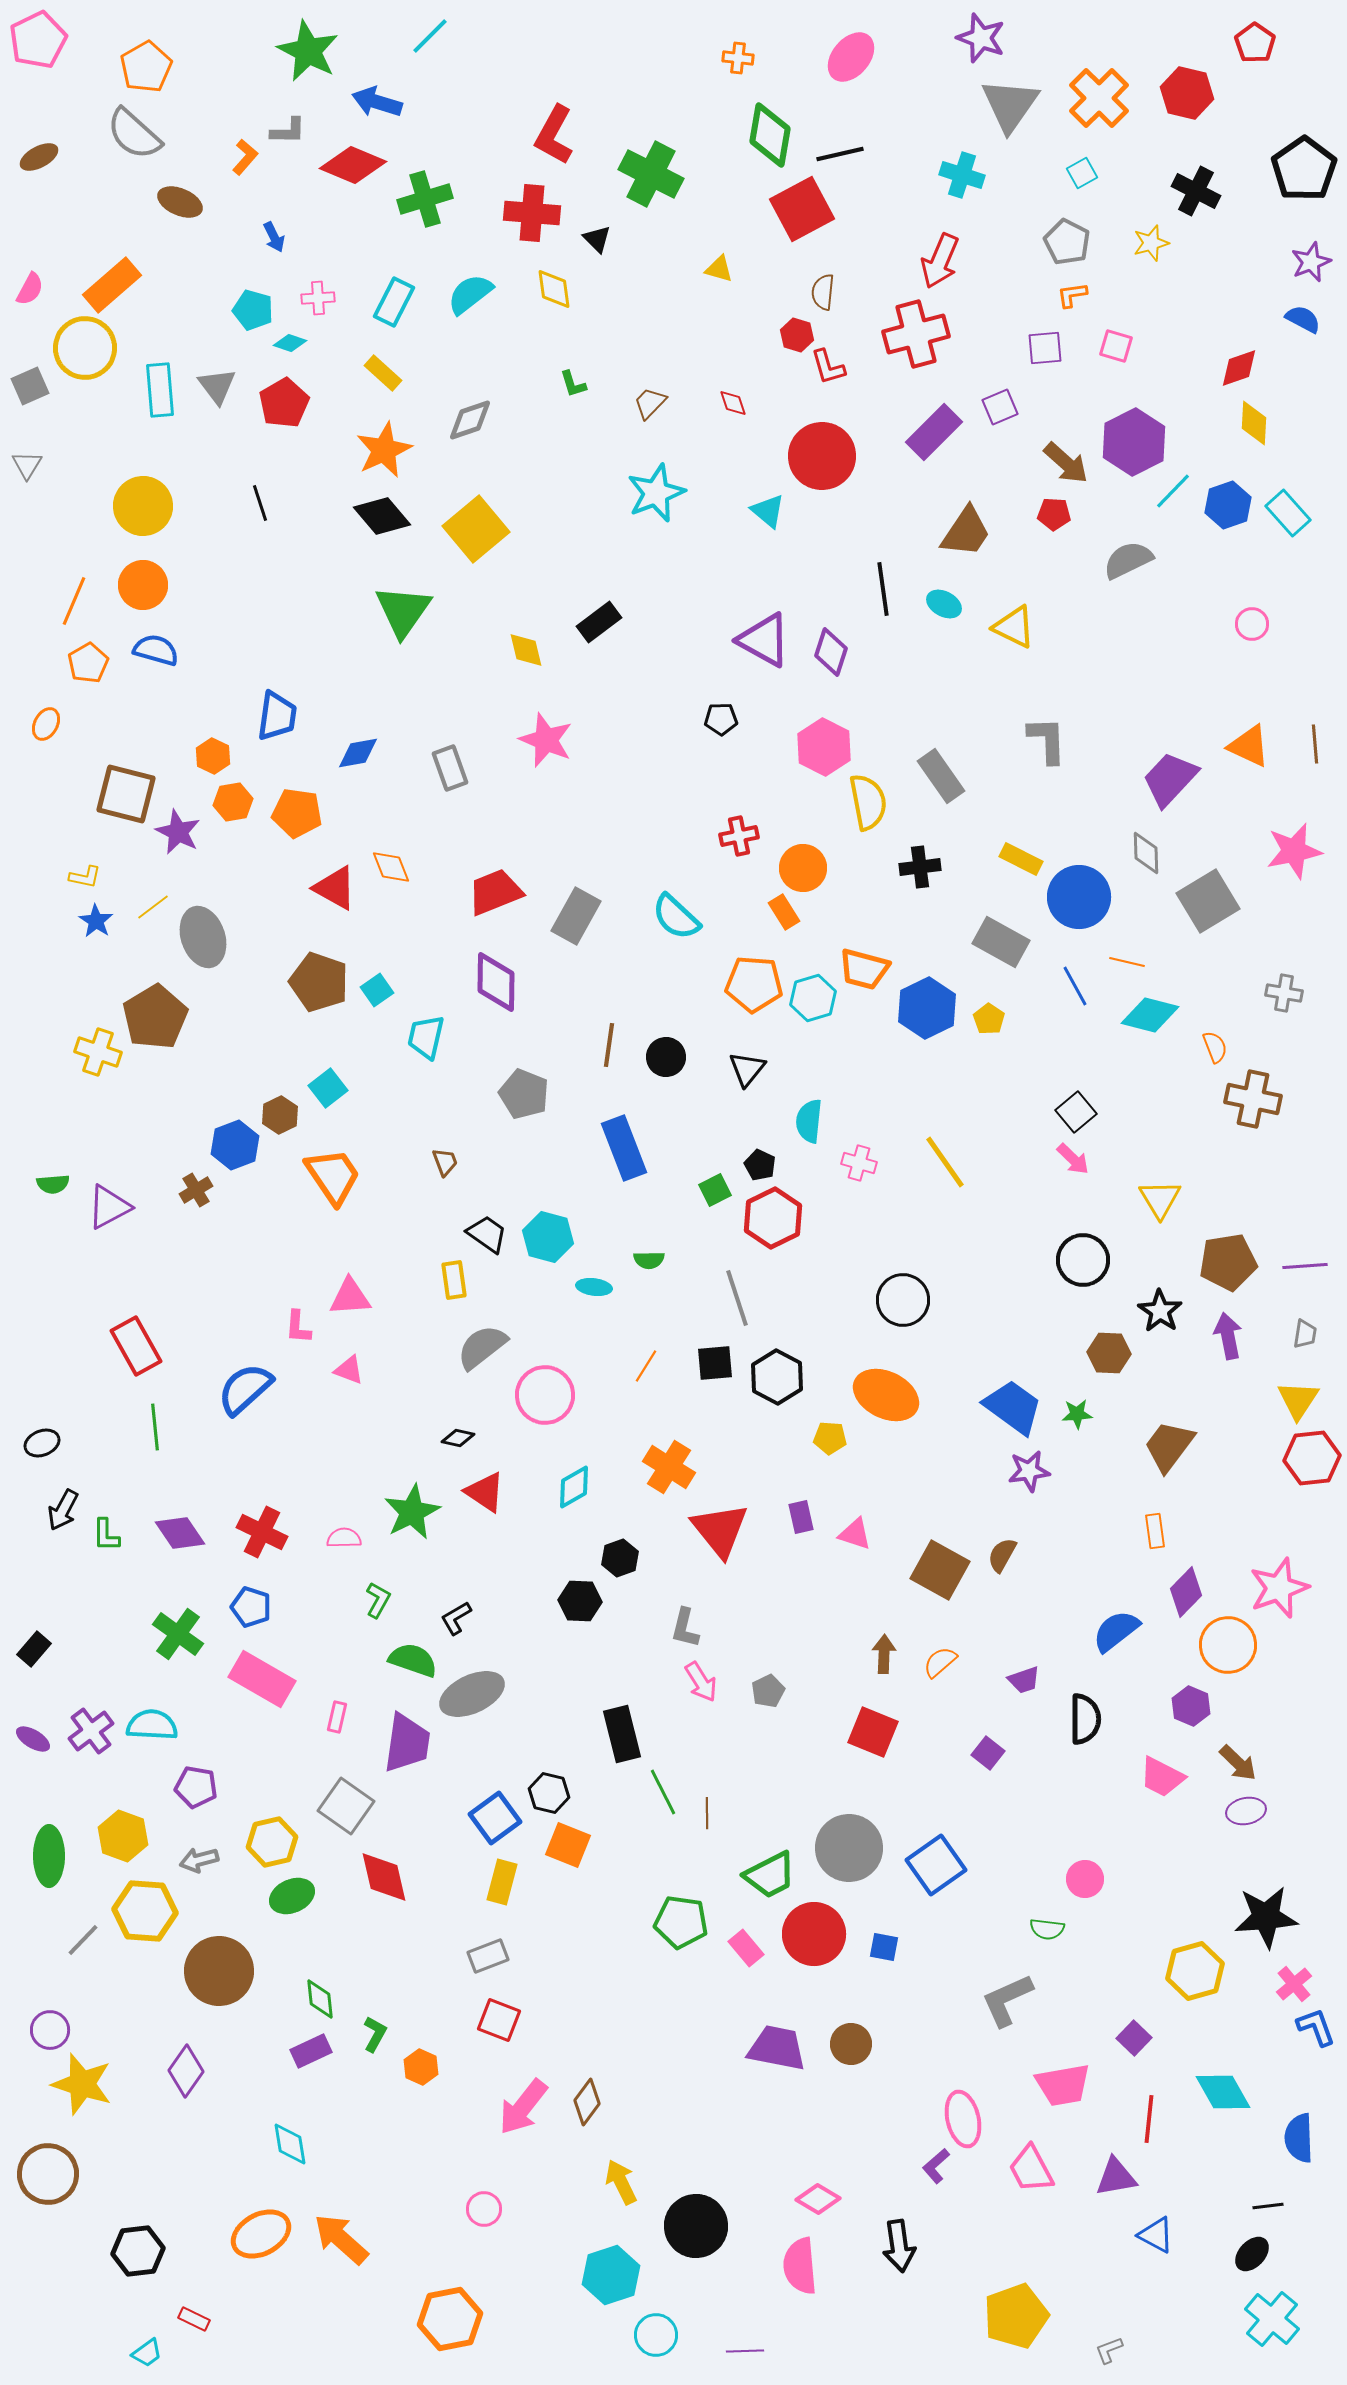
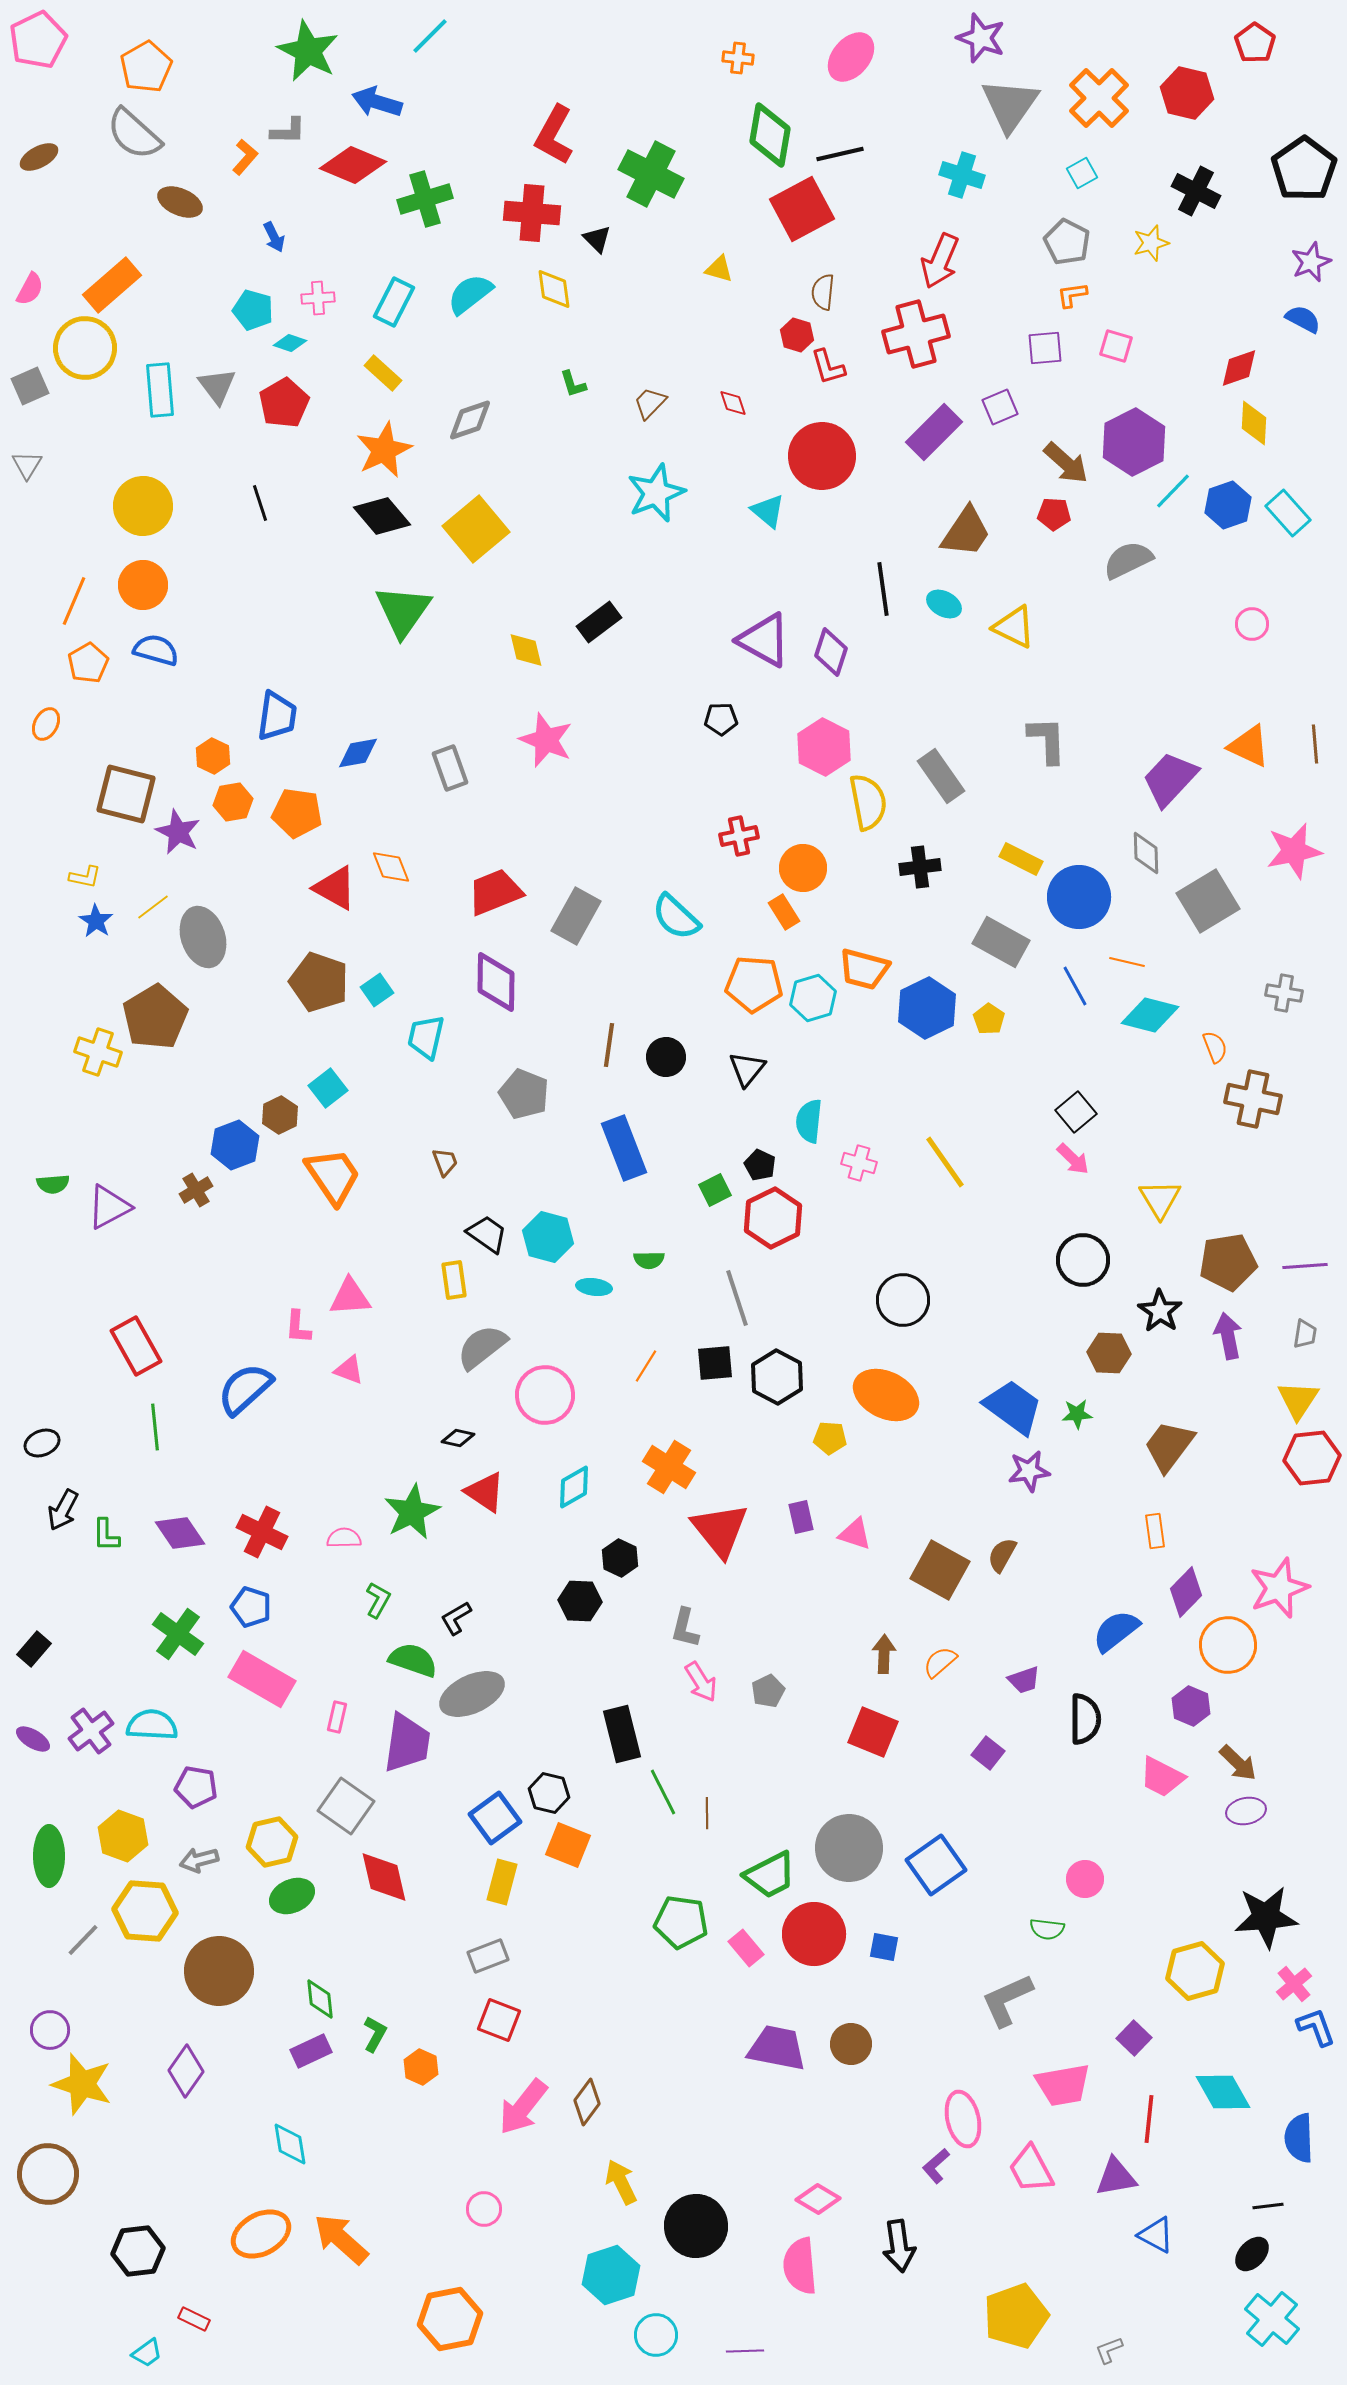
black hexagon at (620, 1558): rotated 15 degrees counterclockwise
